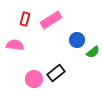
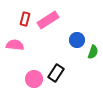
pink rectangle: moved 3 px left
green semicircle: rotated 32 degrees counterclockwise
black rectangle: rotated 18 degrees counterclockwise
